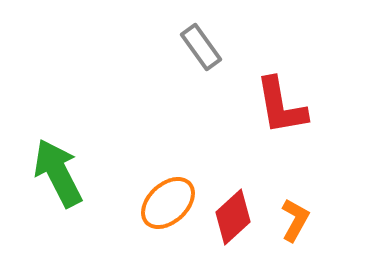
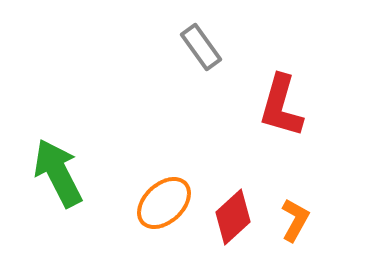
red L-shape: rotated 26 degrees clockwise
orange ellipse: moved 4 px left
